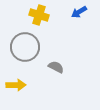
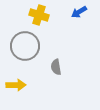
gray circle: moved 1 px up
gray semicircle: rotated 126 degrees counterclockwise
